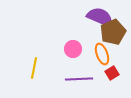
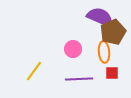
orange ellipse: moved 2 px right, 2 px up; rotated 15 degrees clockwise
yellow line: moved 3 px down; rotated 25 degrees clockwise
red square: rotated 32 degrees clockwise
